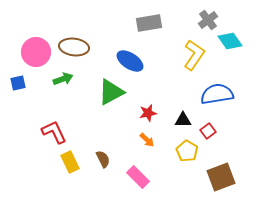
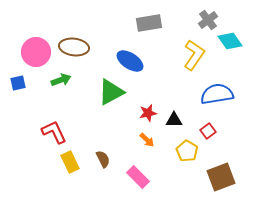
green arrow: moved 2 px left, 1 px down
black triangle: moved 9 px left
